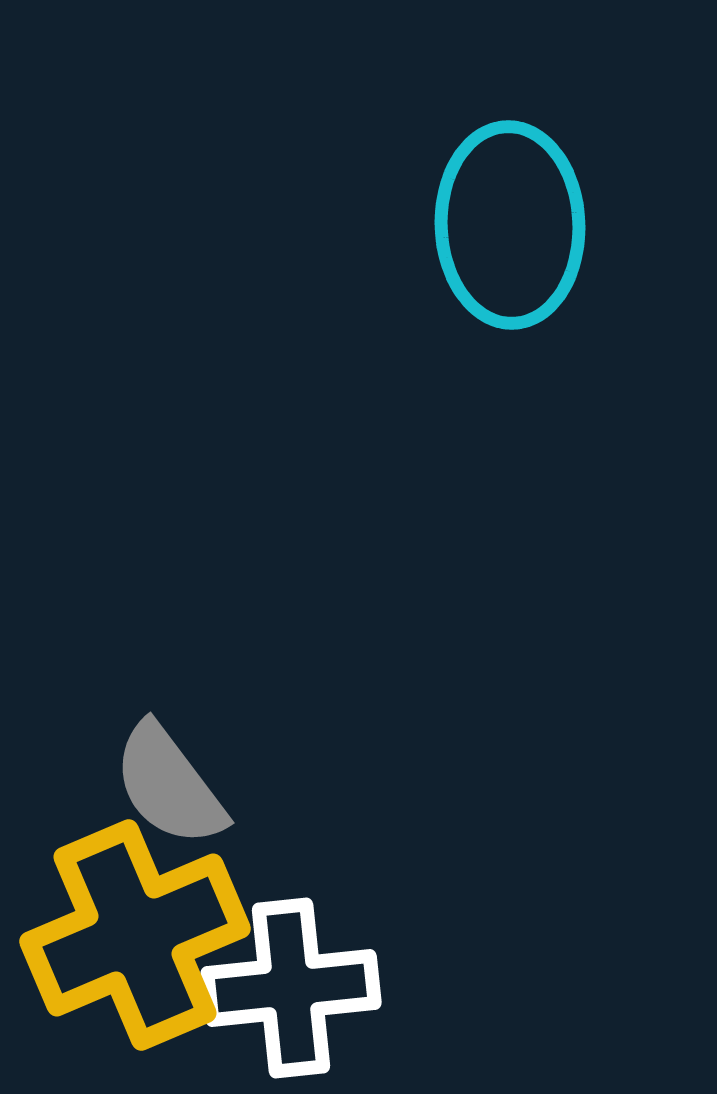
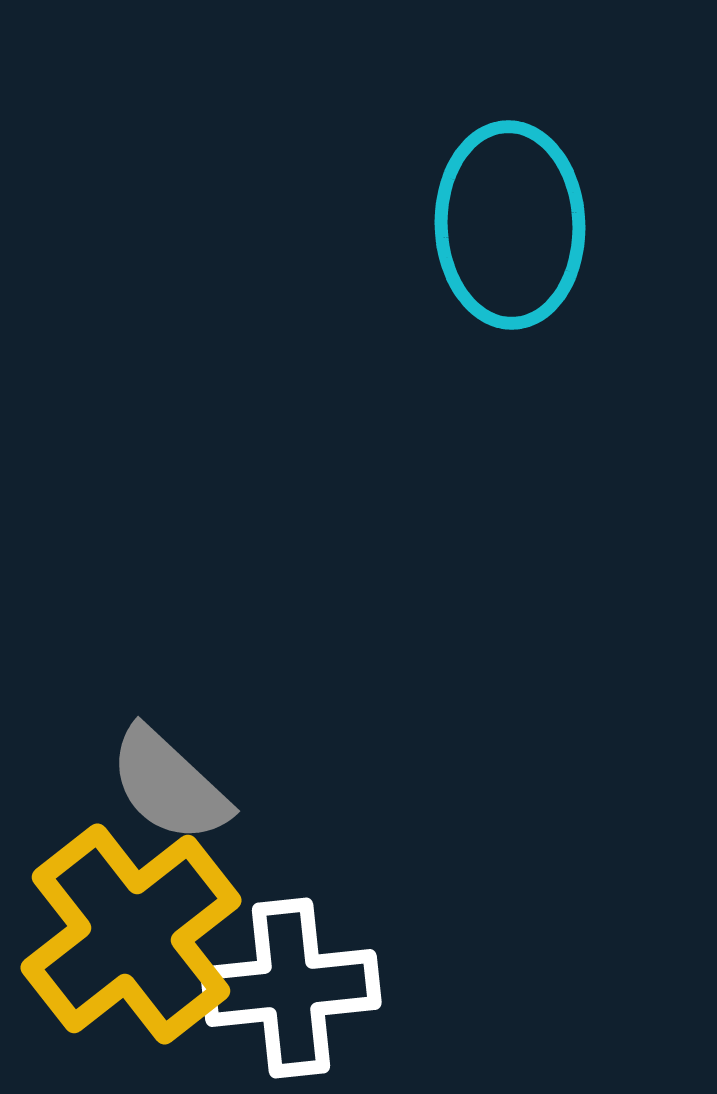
gray semicircle: rotated 10 degrees counterclockwise
yellow cross: moved 4 px left, 1 px up; rotated 15 degrees counterclockwise
